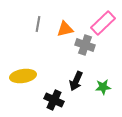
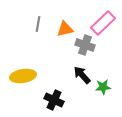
black arrow: moved 6 px right, 6 px up; rotated 114 degrees clockwise
